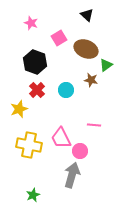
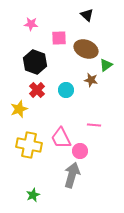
pink star: moved 1 px down; rotated 16 degrees counterclockwise
pink square: rotated 28 degrees clockwise
